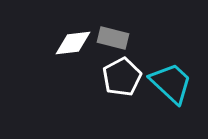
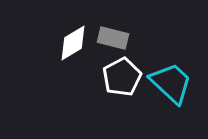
white diamond: rotated 24 degrees counterclockwise
